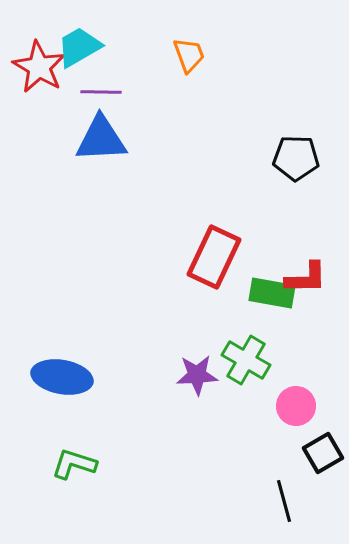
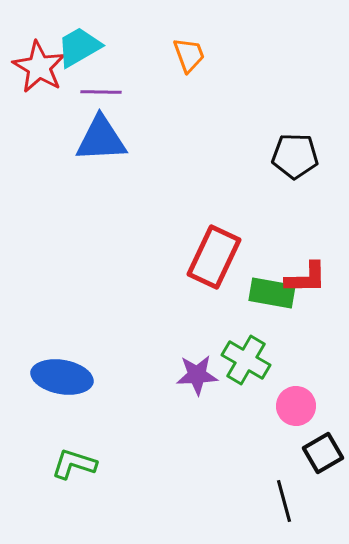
black pentagon: moved 1 px left, 2 px up
